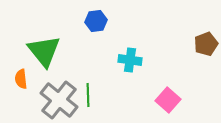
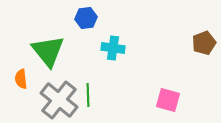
blue hexagon: moved 10 px left, 3 px up
brown pentagon: moved 2 px left, 1 px up
green triangle: moved 4 px right
cyan cross: moved 17 px left, 12 px up
pink square: rotated 25 degrees counterclockwise
